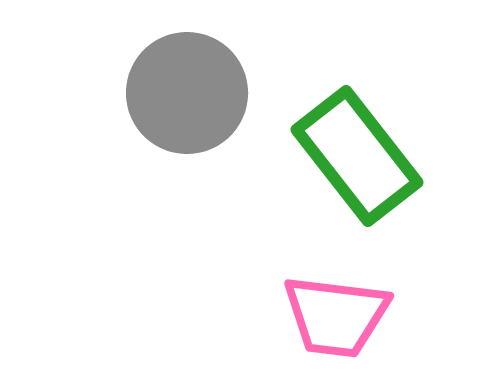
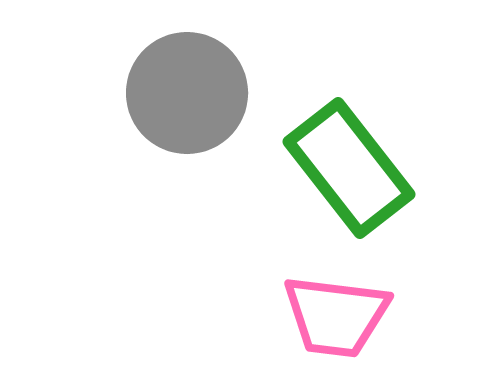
green rectangle: moved 8 px left, 12 px down
